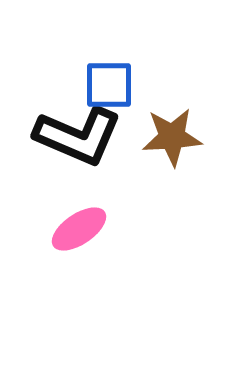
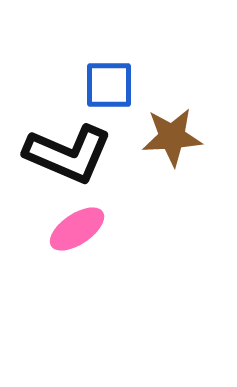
black L-shape: moved 10 px left, 18 px down
pink ellipse: moved 2 px left
